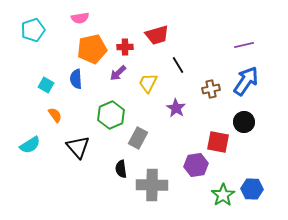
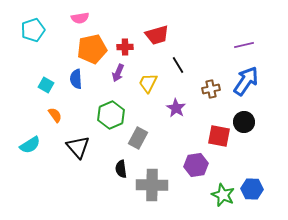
purple arrow: rotated 24 degrees counterclockwise
red square: moved 1 px right, 6 px up
green star: rotated 15 degrees counterclockwise
